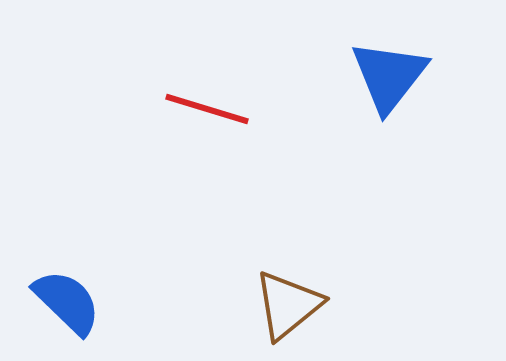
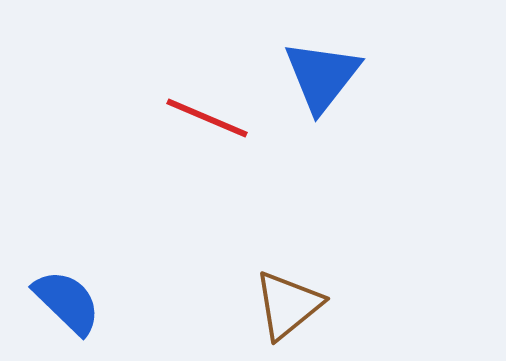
blue triangle: moved 67 px left
red line: moved 9 px down; rotated 6 degrees clockwise
